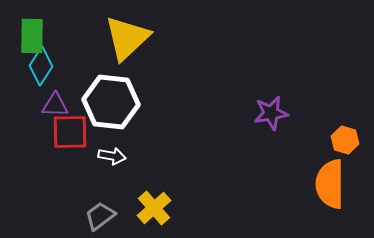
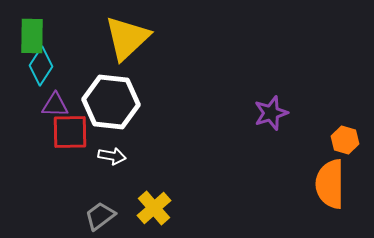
purple star: rotated 8 degrees counterclockwise
